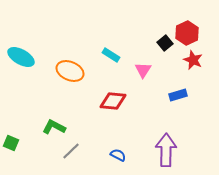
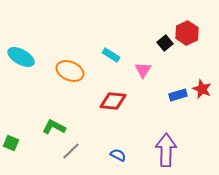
red star: moved 9 px right, 29 px down
